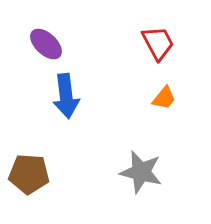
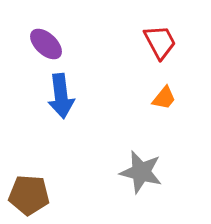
red trapezoid: moved 2 px right, 1 px up
blue arrow: moved 5 px left
brown pentagon: moved 21 px down
